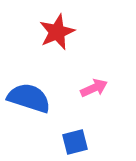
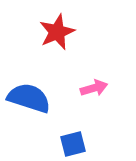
pink arrow: rotated 8 degrees clockwise
blue square: moved 2 px left, 2 px down
